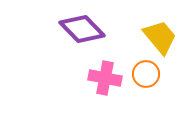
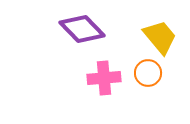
orange circle: moved 2 px right, 1 px up
pink cross: moved 1 px left; rotated 16 degrees counterclockwise
